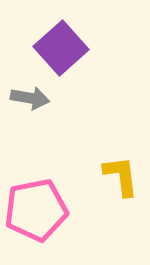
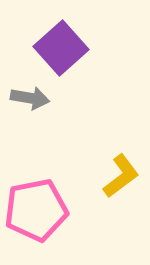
yellow L-shape: rotated 60 degrees clockwise
